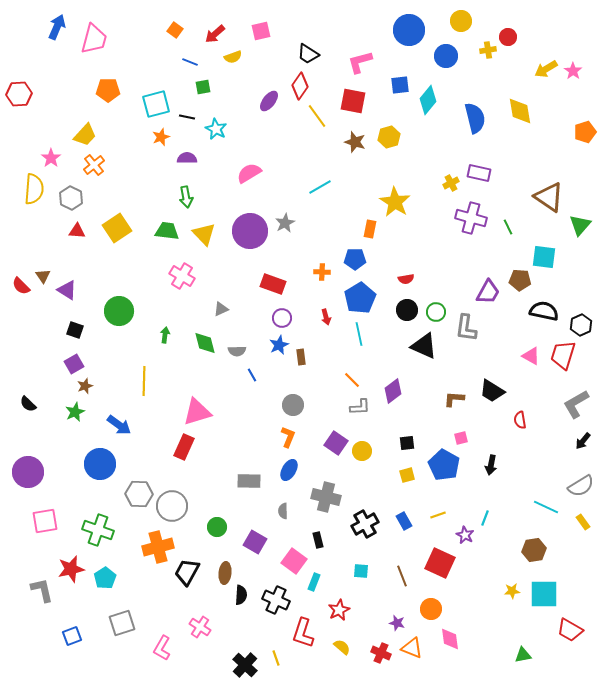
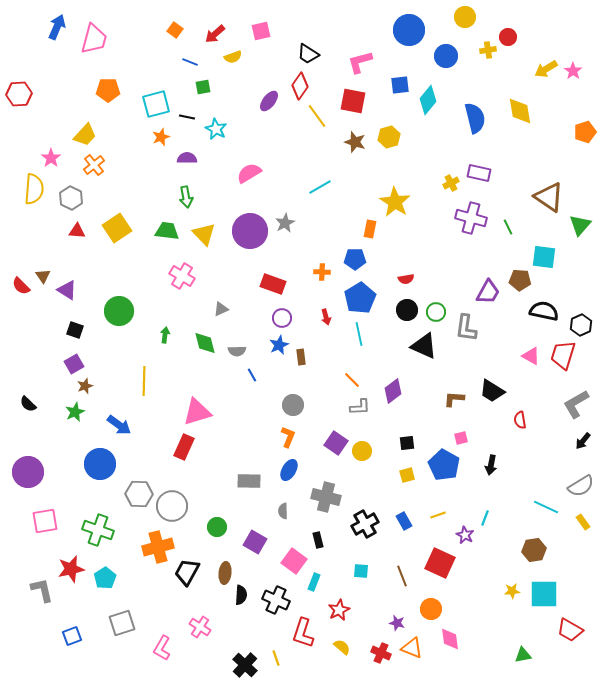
yellow circle at (461, 21): moved 4 px right, 4 px up
